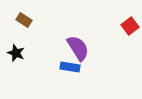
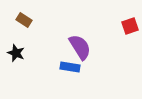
red square: rotated 18 degrees clockwise
purple semicircle: moved 2 px right, 1 px up
